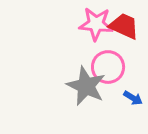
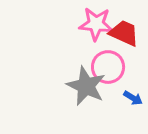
red trapezoid: moved 7 px down
